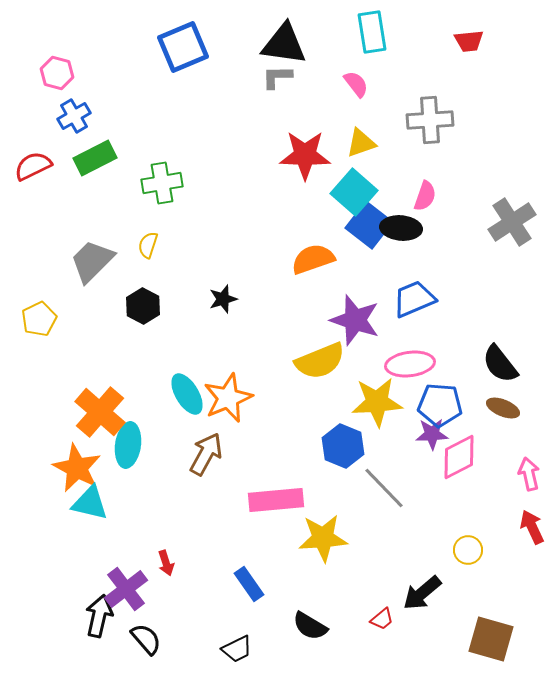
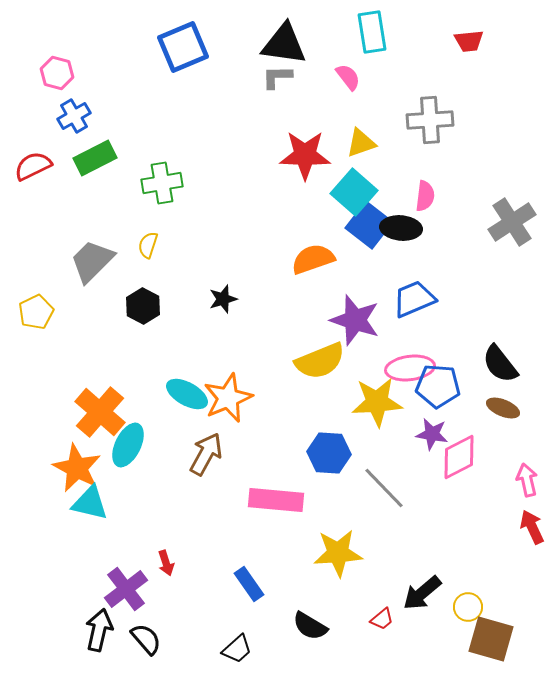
pink semicircle at (356, 84): moved 8 px left, 7 px up
pink semicircle at (425, 196): rotated 12 degrees counterclockwise
yellow pentagon at (39, 319): moved 3 px left, 7 px up
pink ellipse at (410, 364): moved 4 px down
cyan ellipse at (187, 394): rotated 30 degrees counterclockwise
blue pentagon at (440, 405): moved 2 px left, 19 px up
purple star at (432, 434): rotated 12 degrees clockwise
cyan ellipse at (128, 445): rotated 18 degrees clockwise
blue hexagon at (343, 446): moved 14 px left, 7 px down; rotated 18 degrees counterclockwise
pink arrow at (529, 474): moved 2 px left, 6 px down
pink rectangle at (276, 500): rotated 10 degrees clockwise
yellow star at (323, 538): moved 15 px right, 15 px down
yellow circle at (468, 550): moved 57 px down
black arrow at (99, 616): moved 14 px down
black trapezoid at (237, 649): rotated 16 degrees counterclockwise
